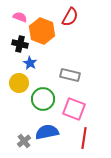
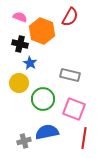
gray cross: rotated 24 degrees clockwise
